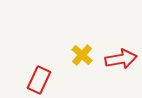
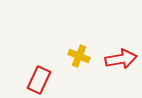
yellow cross: moved 3 px left, 1 px down; rotated 20 degrees counterclockwise
